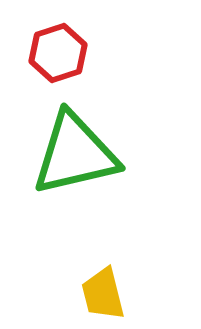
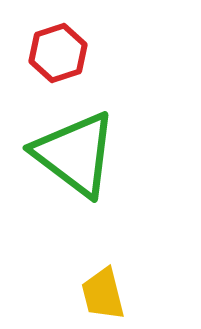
green triangle: rotated 50 degrees clockwise
